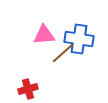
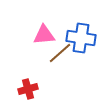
blue cross: moved 2 px right, 1 px up
brown line: moved 3 px left
